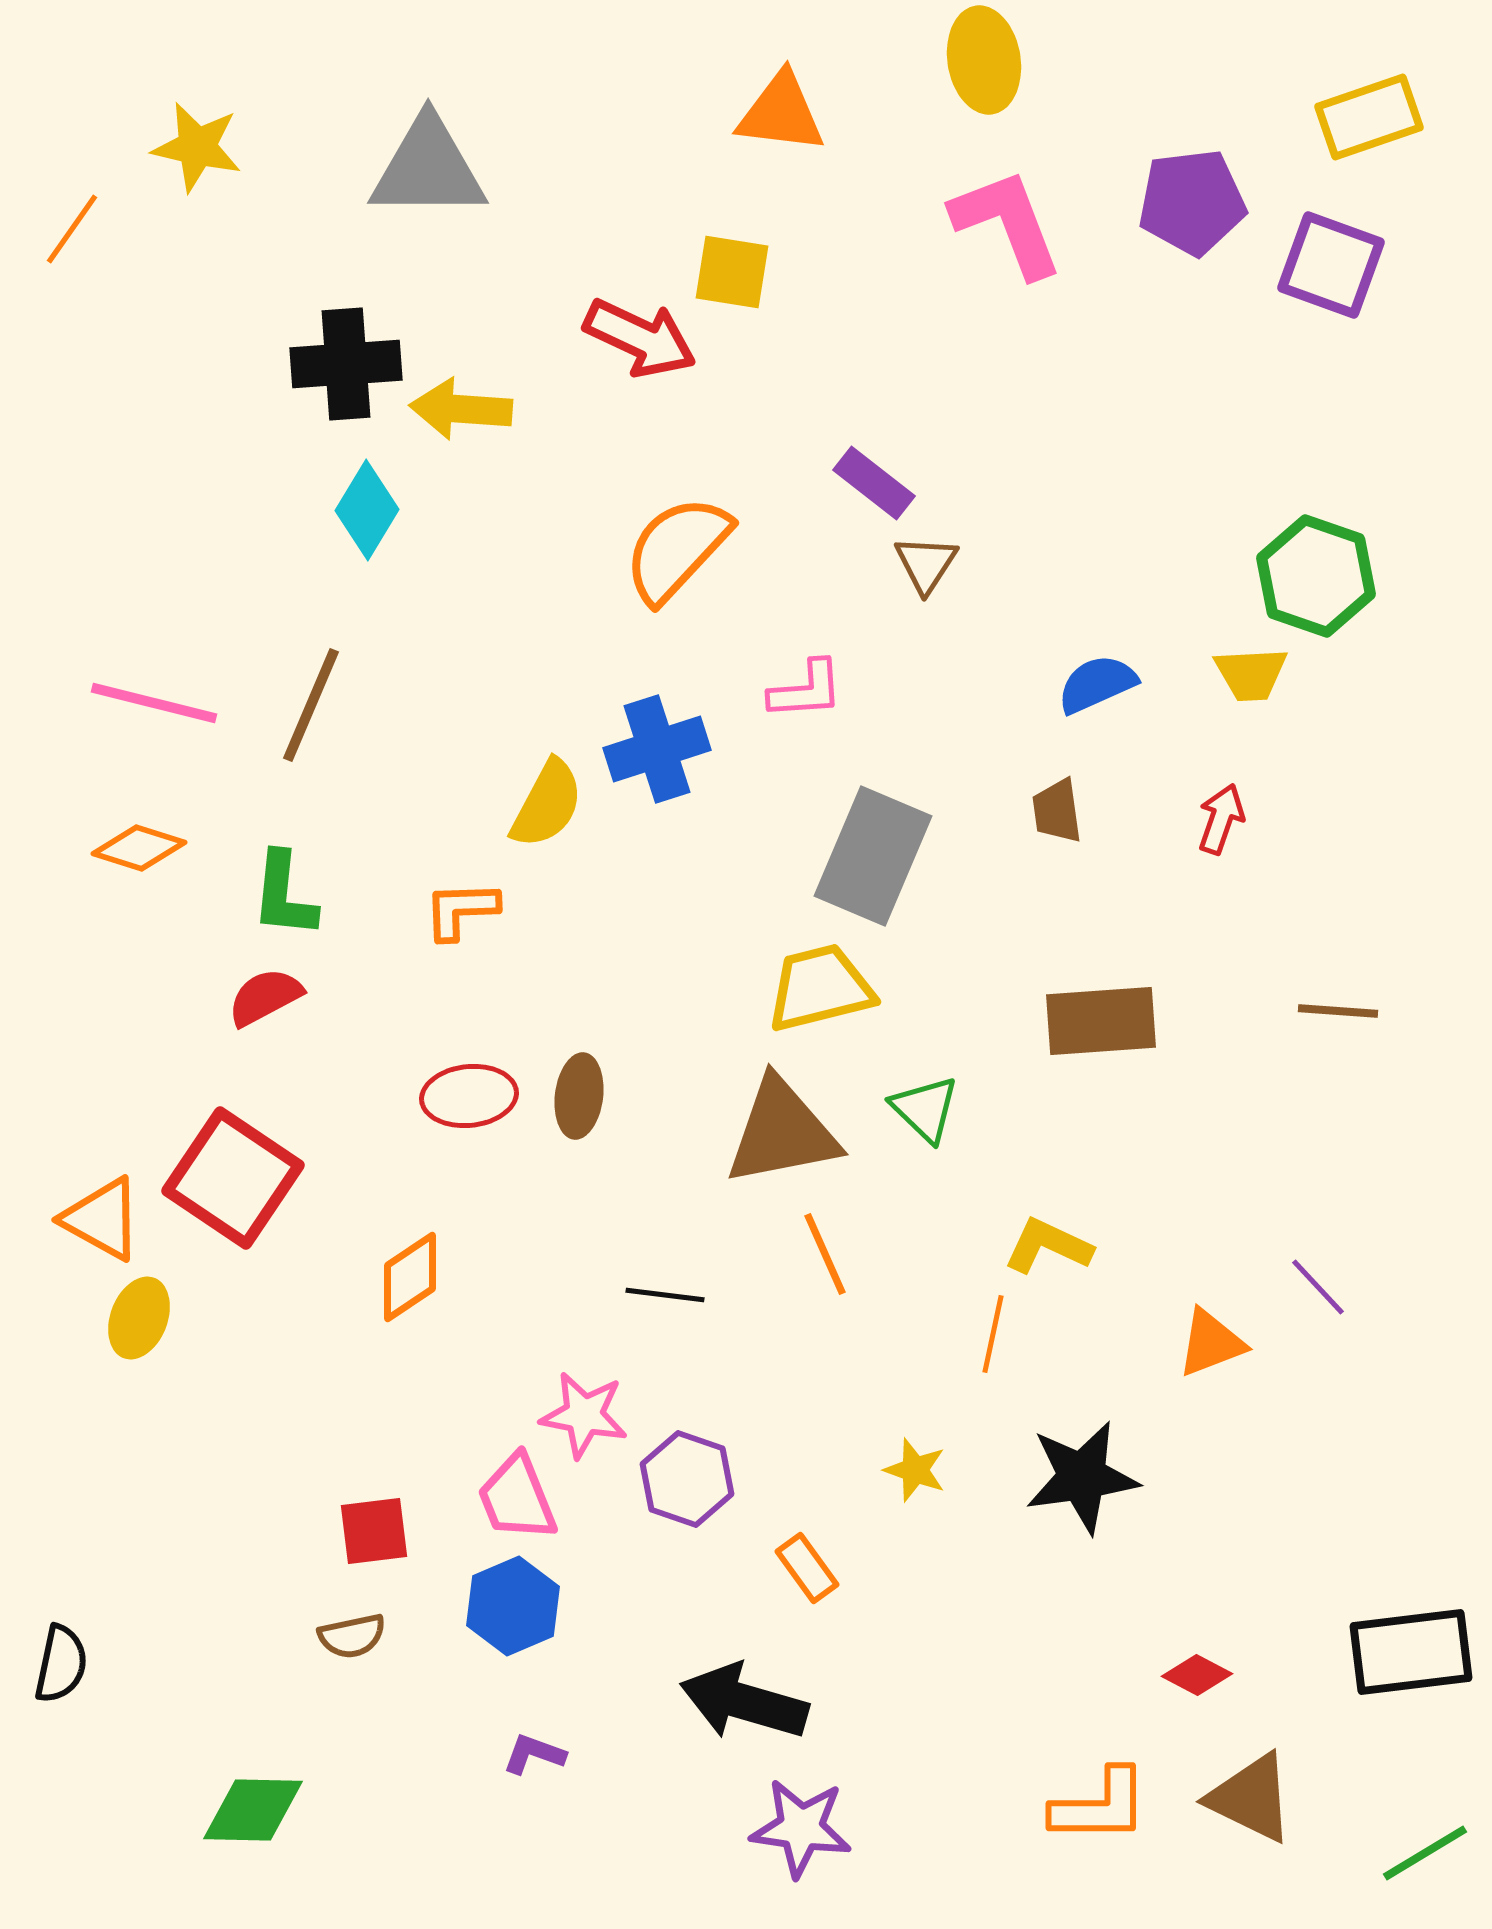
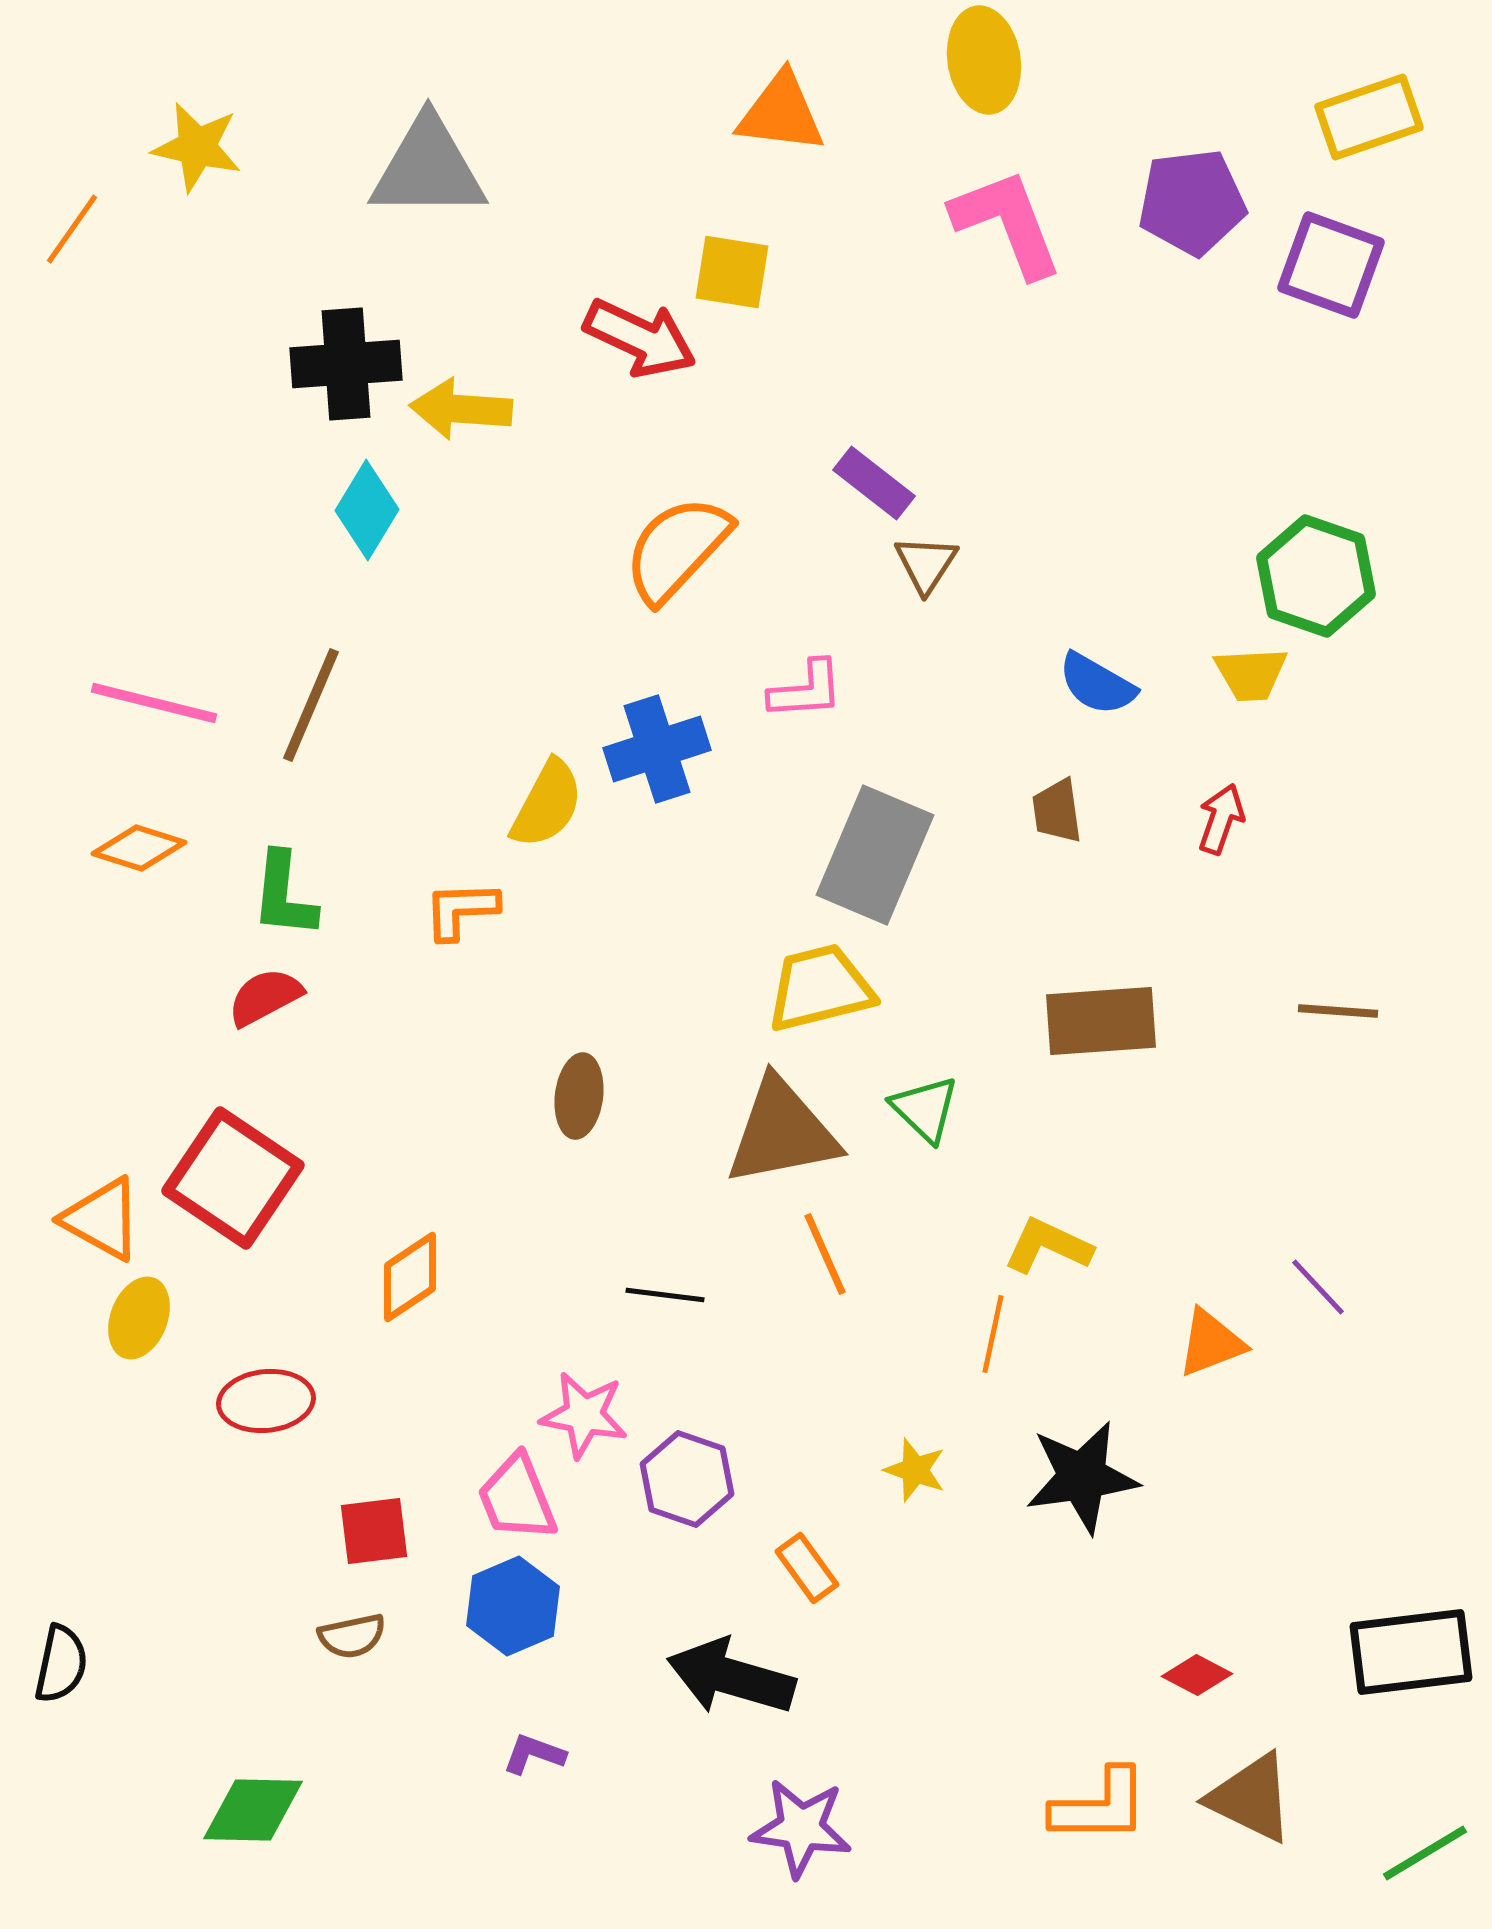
blue semicircle at (1097, 684): rotated 126 degrees counterclockwise
gray rectangle at (873, 856): moved 2 px right, 1 px up
red ellipse at (469, 1096): moved 203 px left, 305 px down
black arrow at (744, 1702): moved 13 px left, 25 px up
